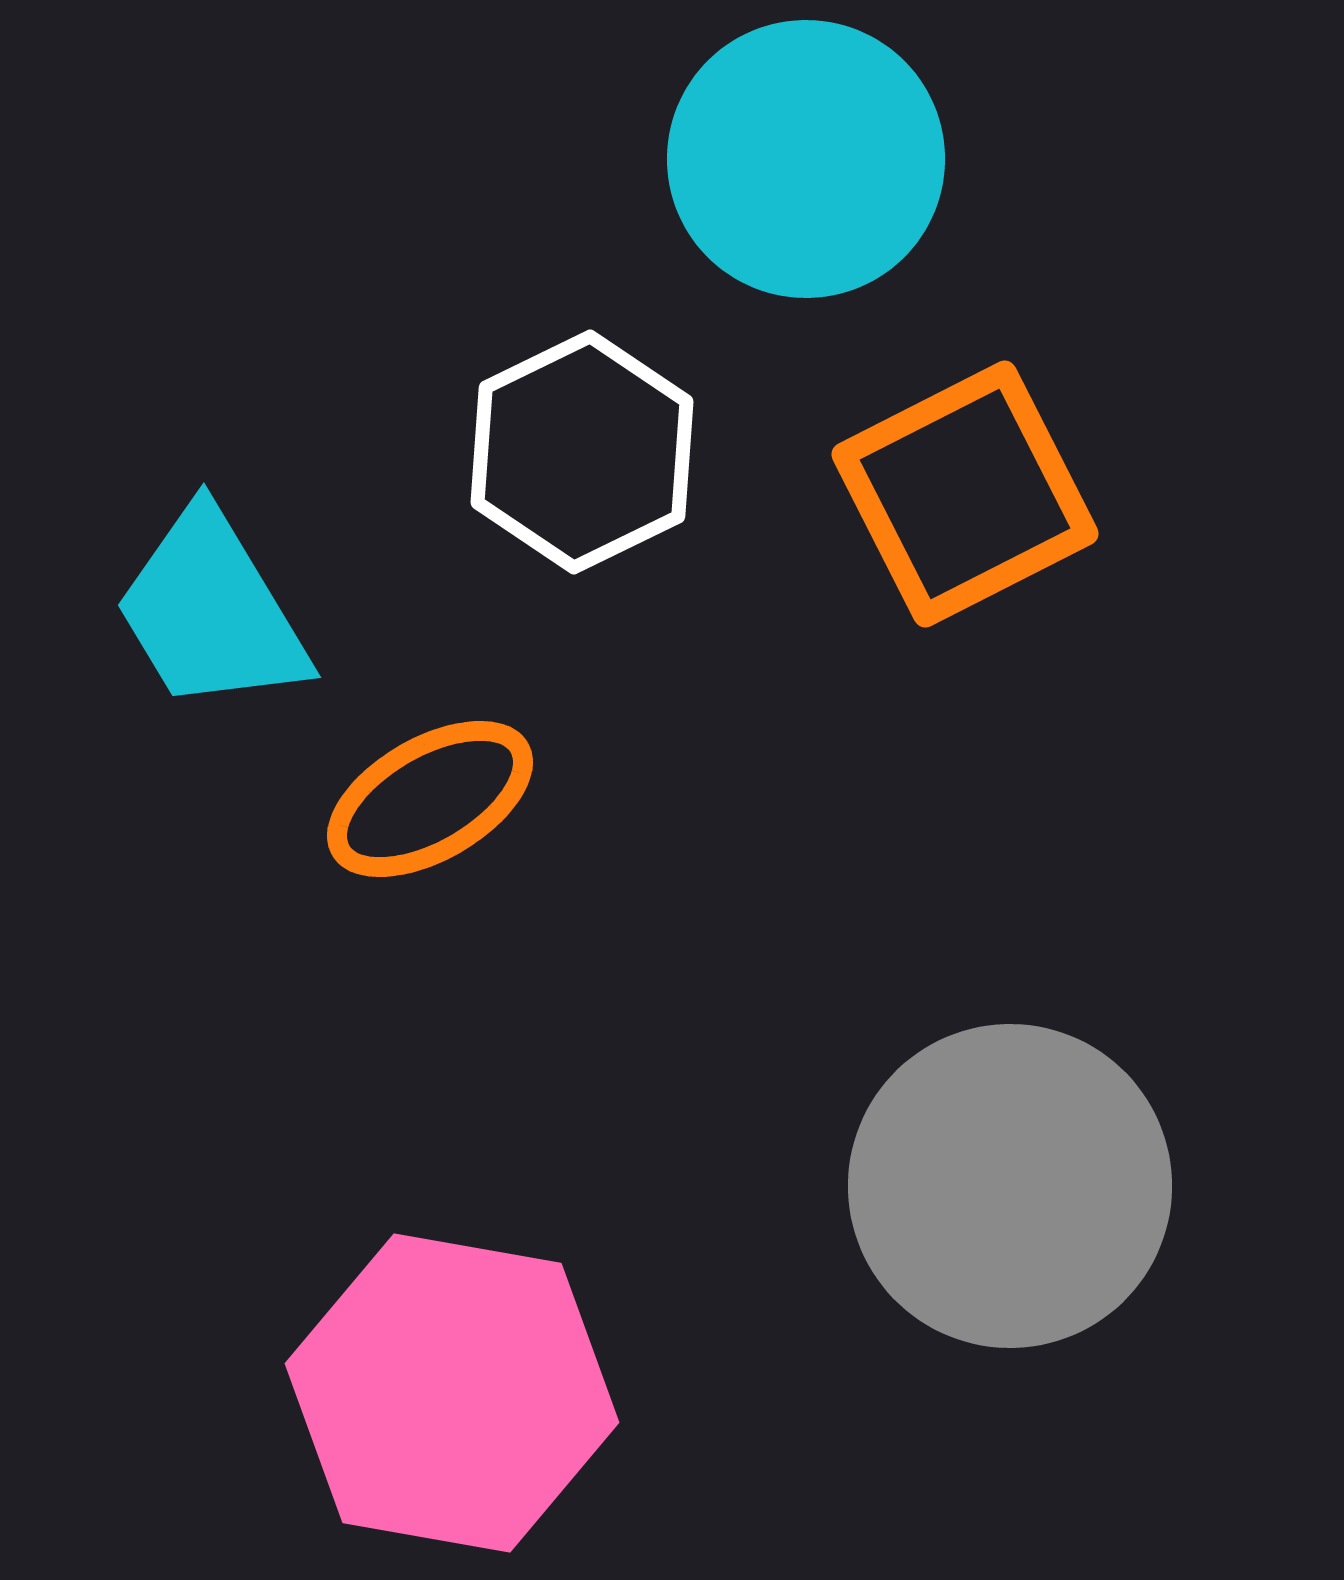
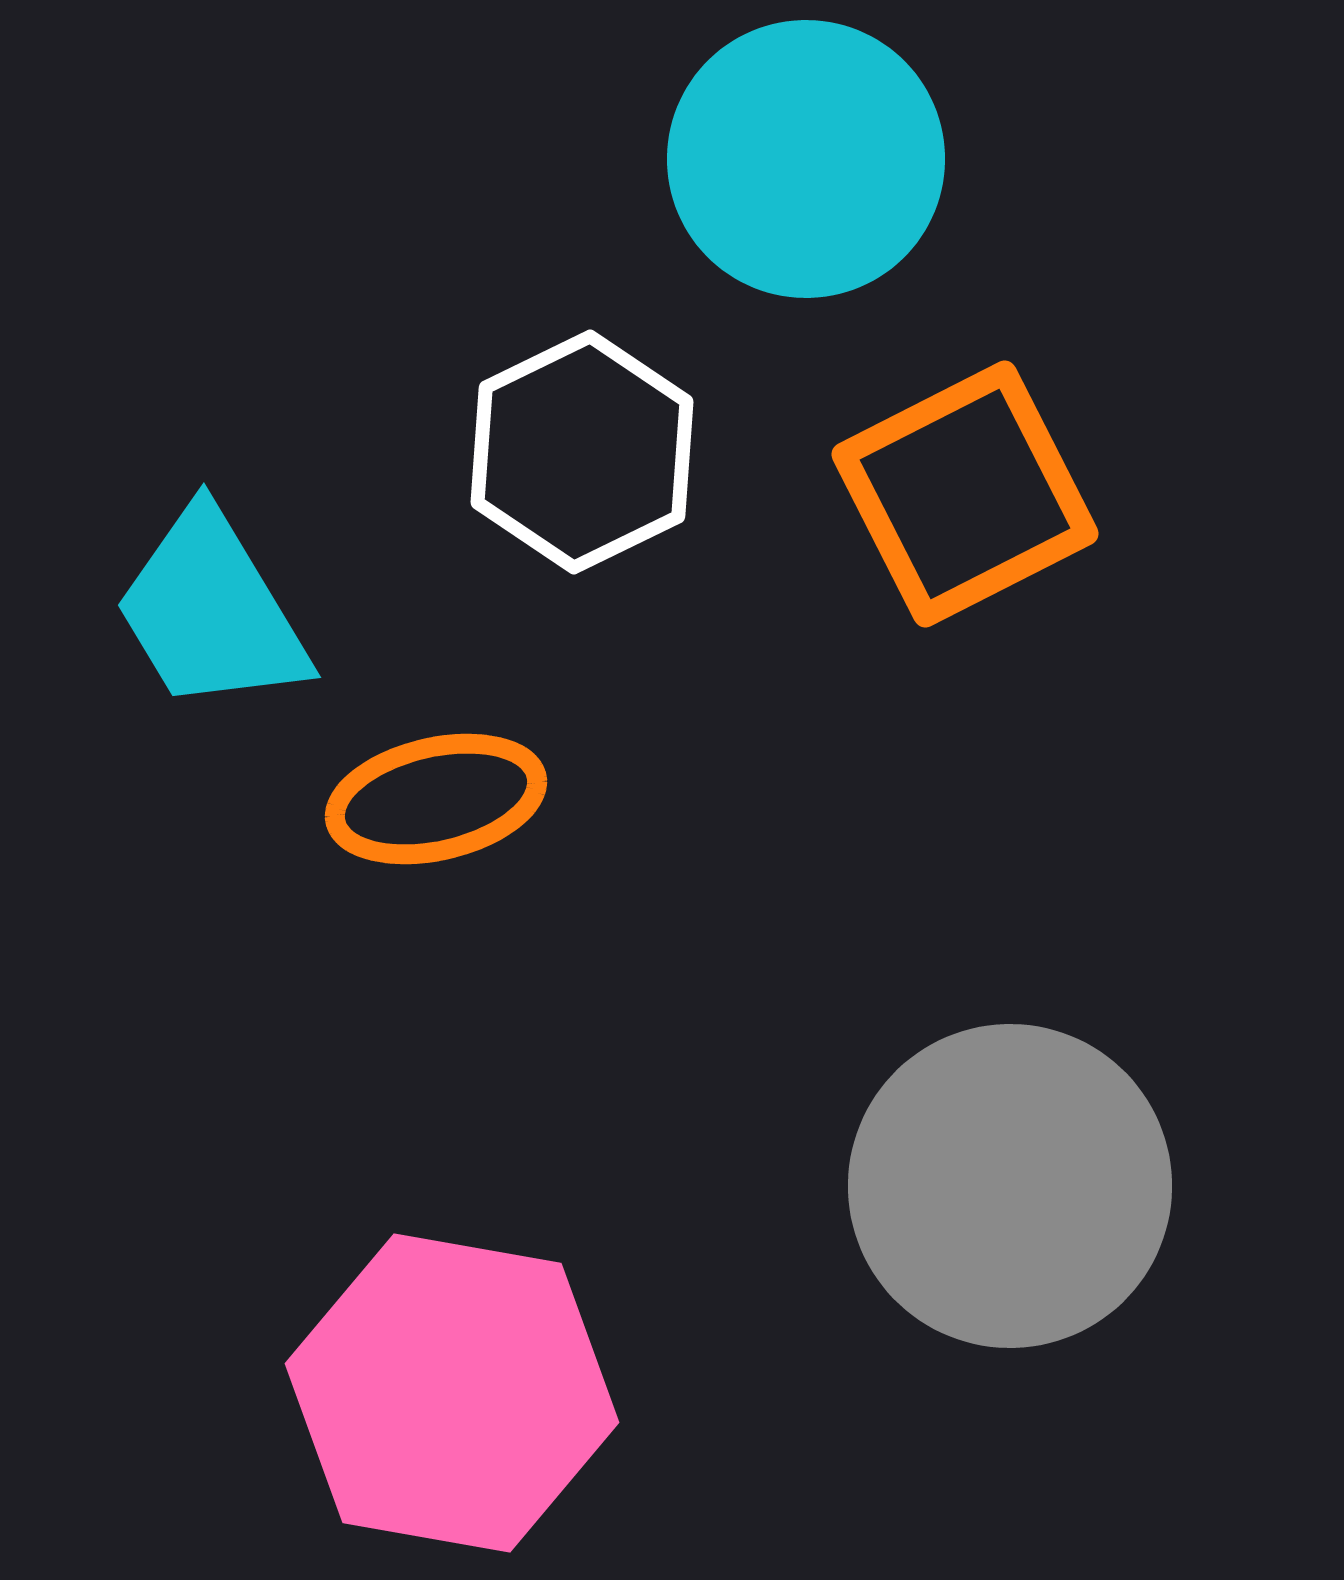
orange ellipse: moved 6 px right; rotated 17 degrees clockwise
